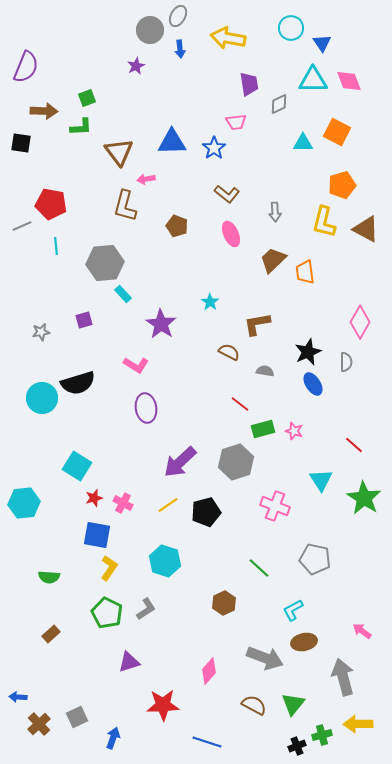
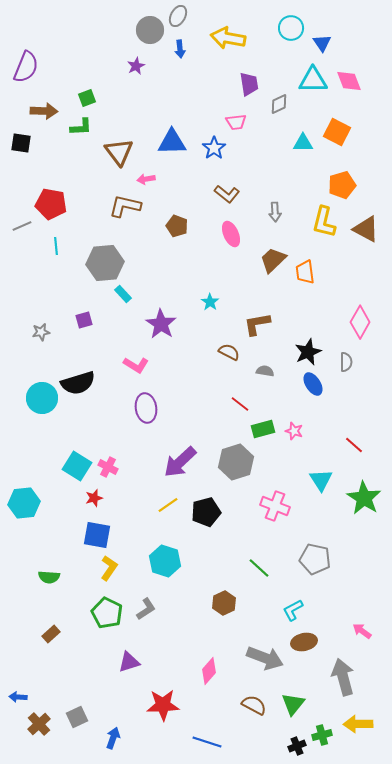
brown L-shape at (125, 206): rotated 88 degrees clockwise
pink cross at (123, 503): moved 15 px left, 36 px up
